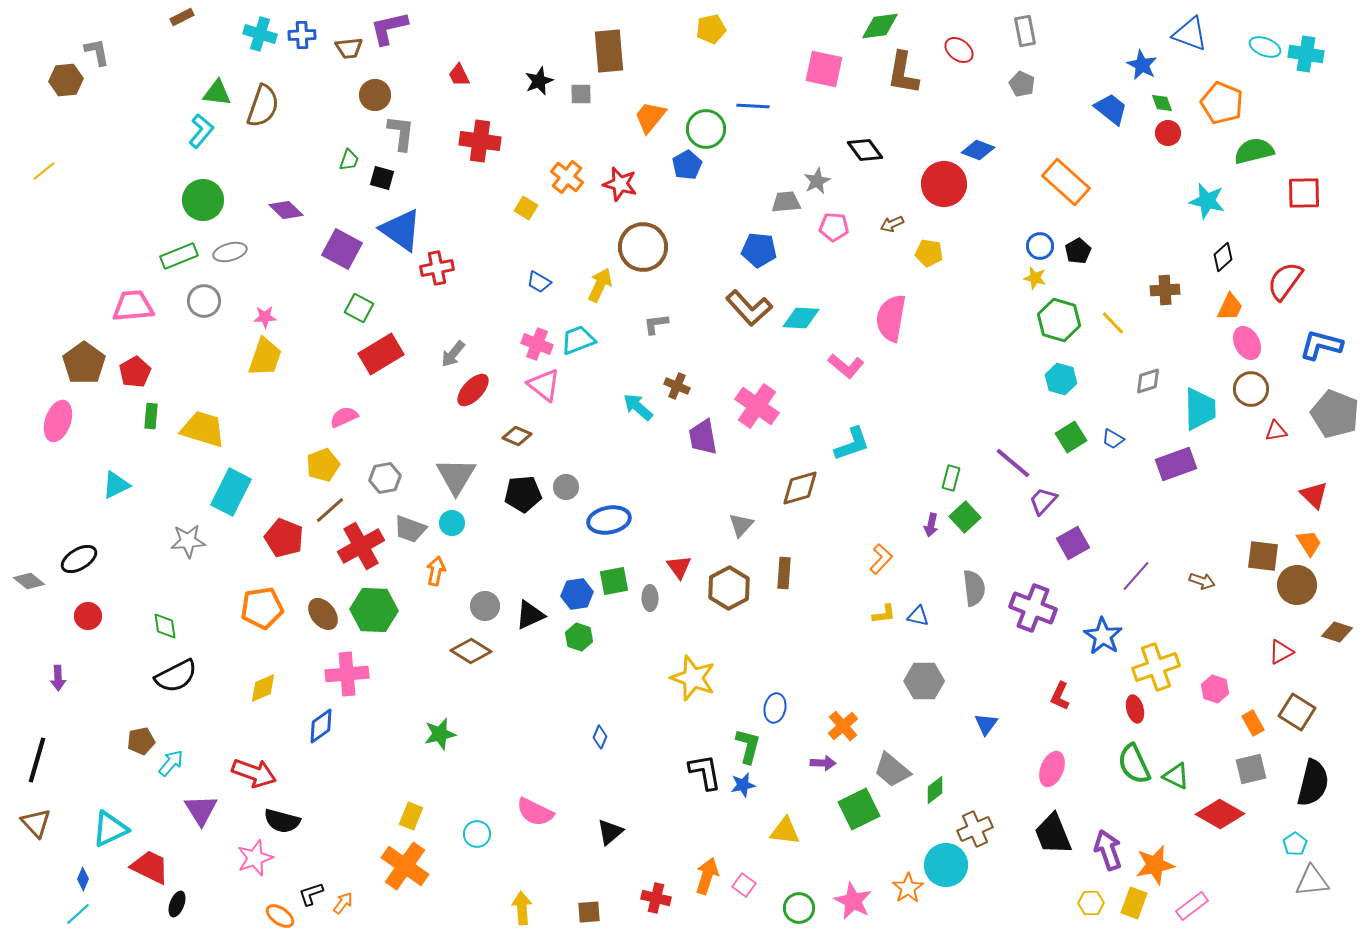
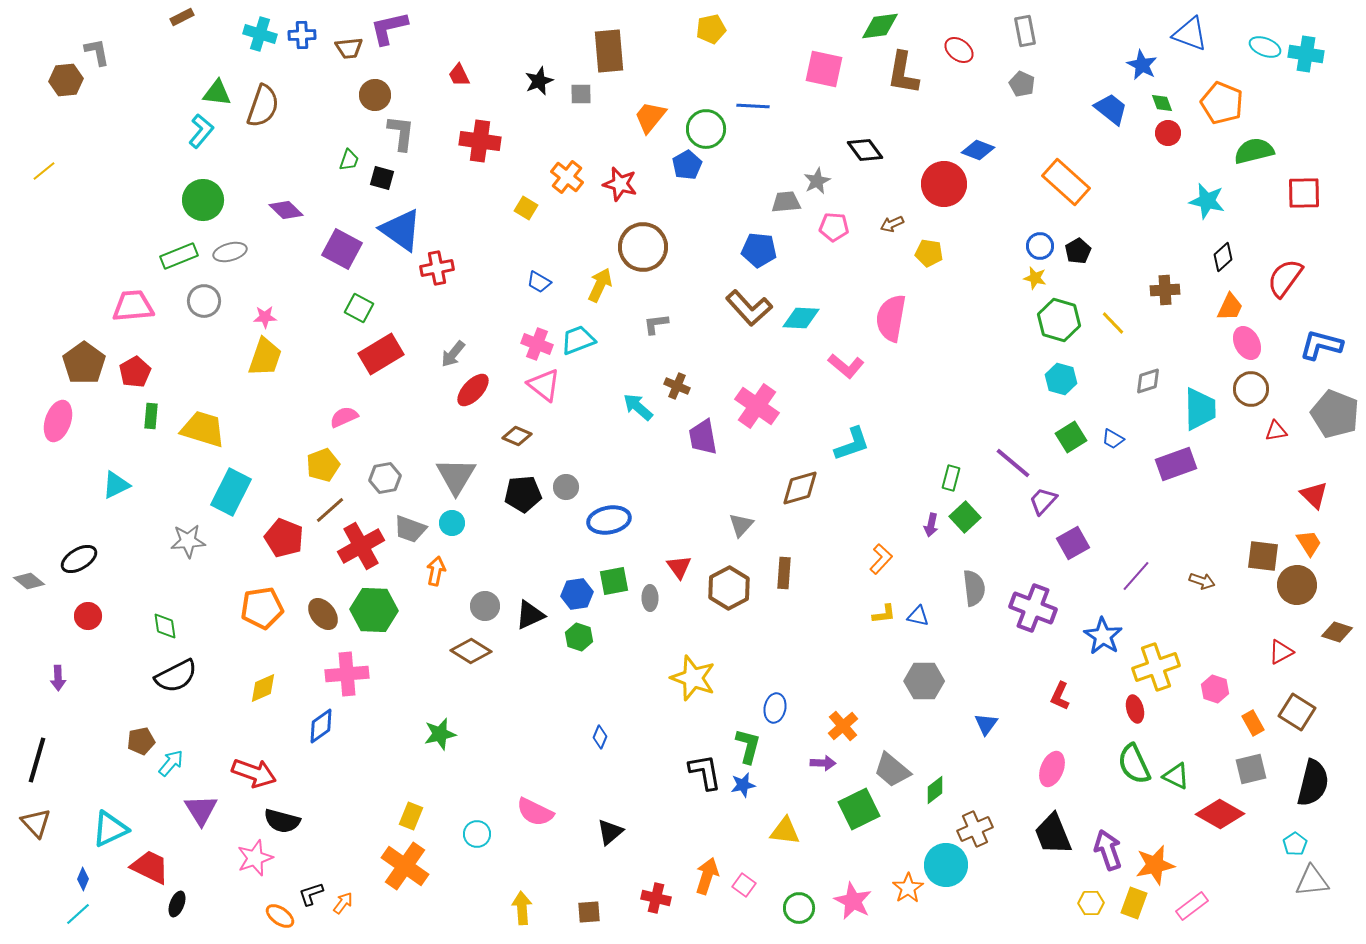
red semicircle at (1285, 281): moved 3 px up
